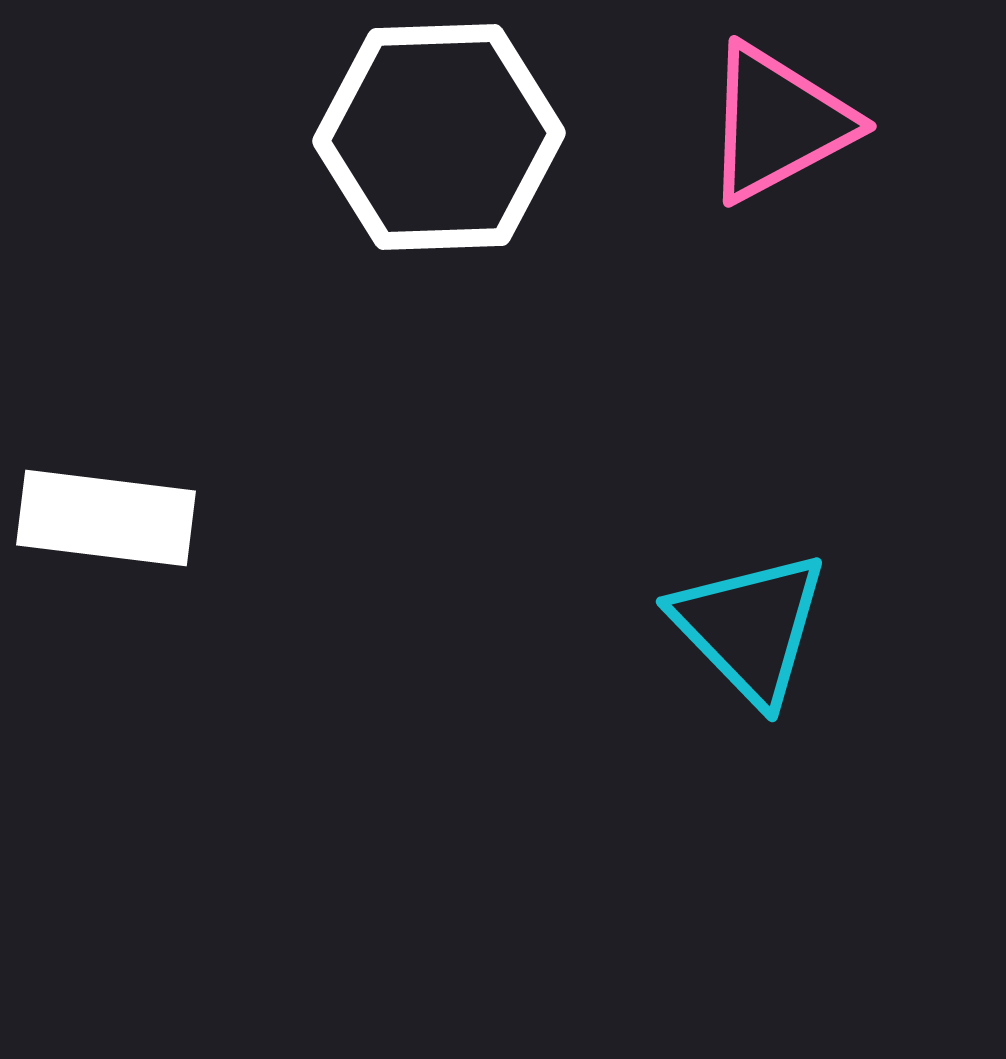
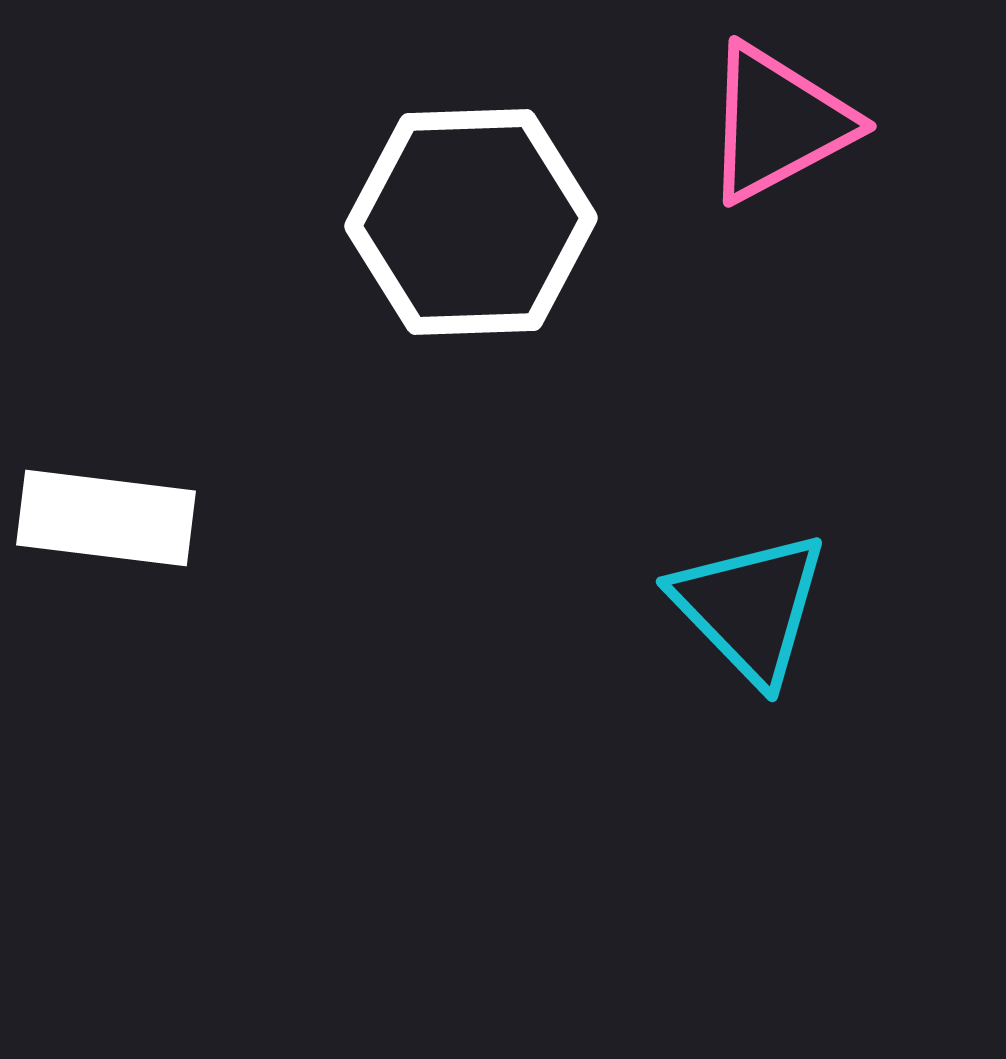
white hexagon: moved 32 px right, 85 px down
cyan triangle: moved 20 px up
